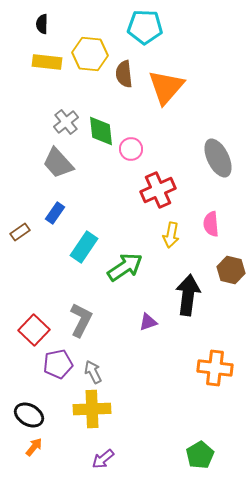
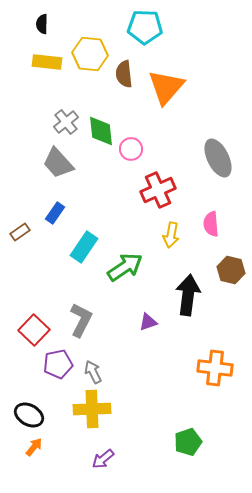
green pentagon: moved 12 px left, 13 px up; rotated 12 degrees clockwise
